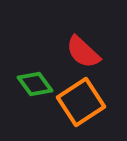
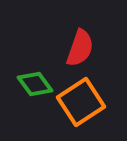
red semicircle: moved 3 px left, 4 px up; rotated 114 degrees counterclockwise
